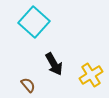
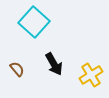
brown semicircle: moved 11 px left, 16 px up
